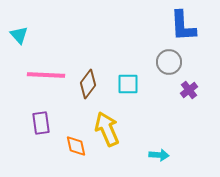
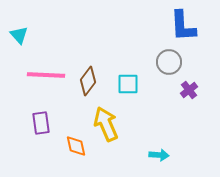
brown diamond: moved 3 px up
yellow arrow: moved 1 px left, 5 px up
